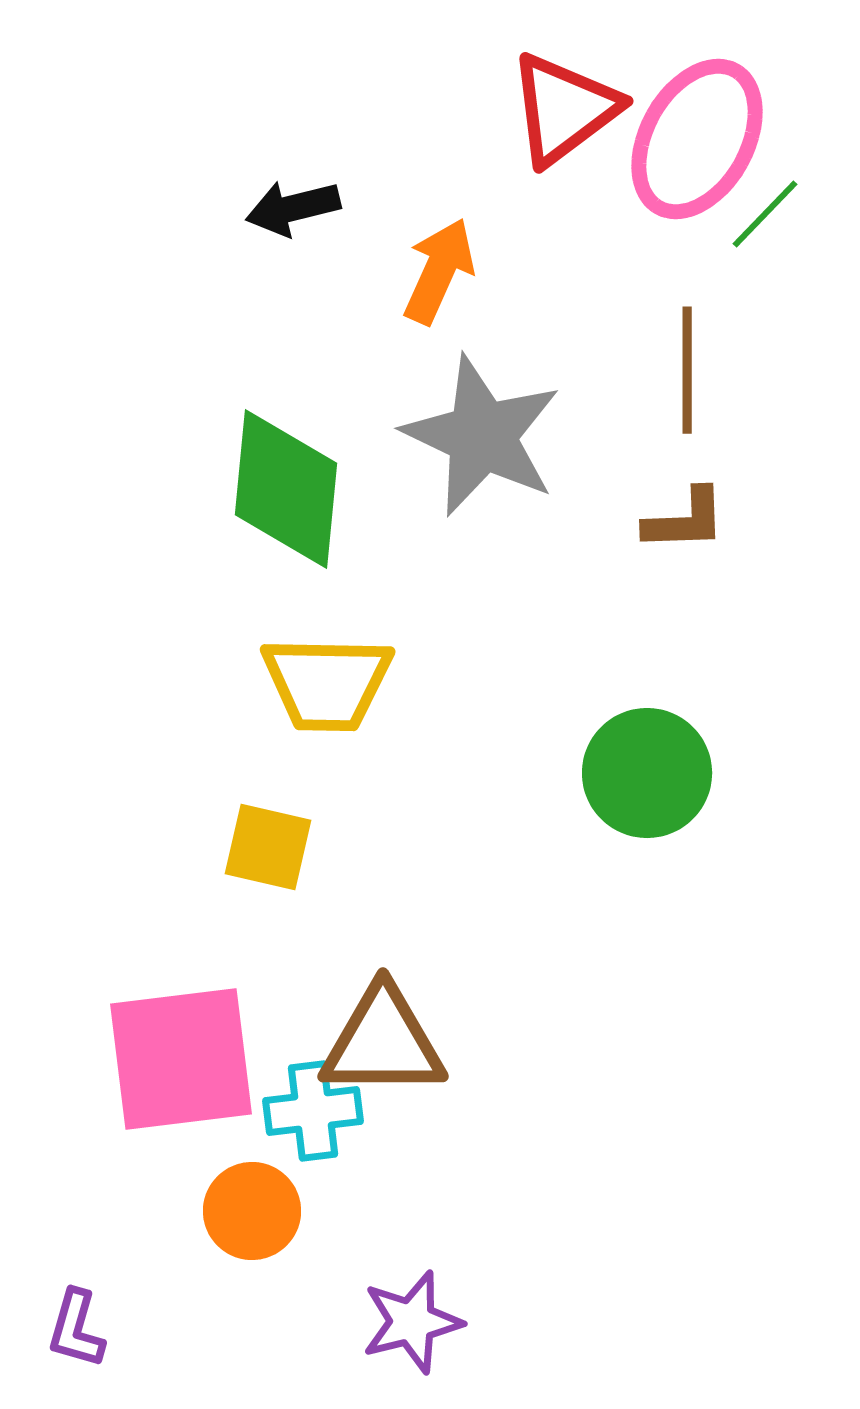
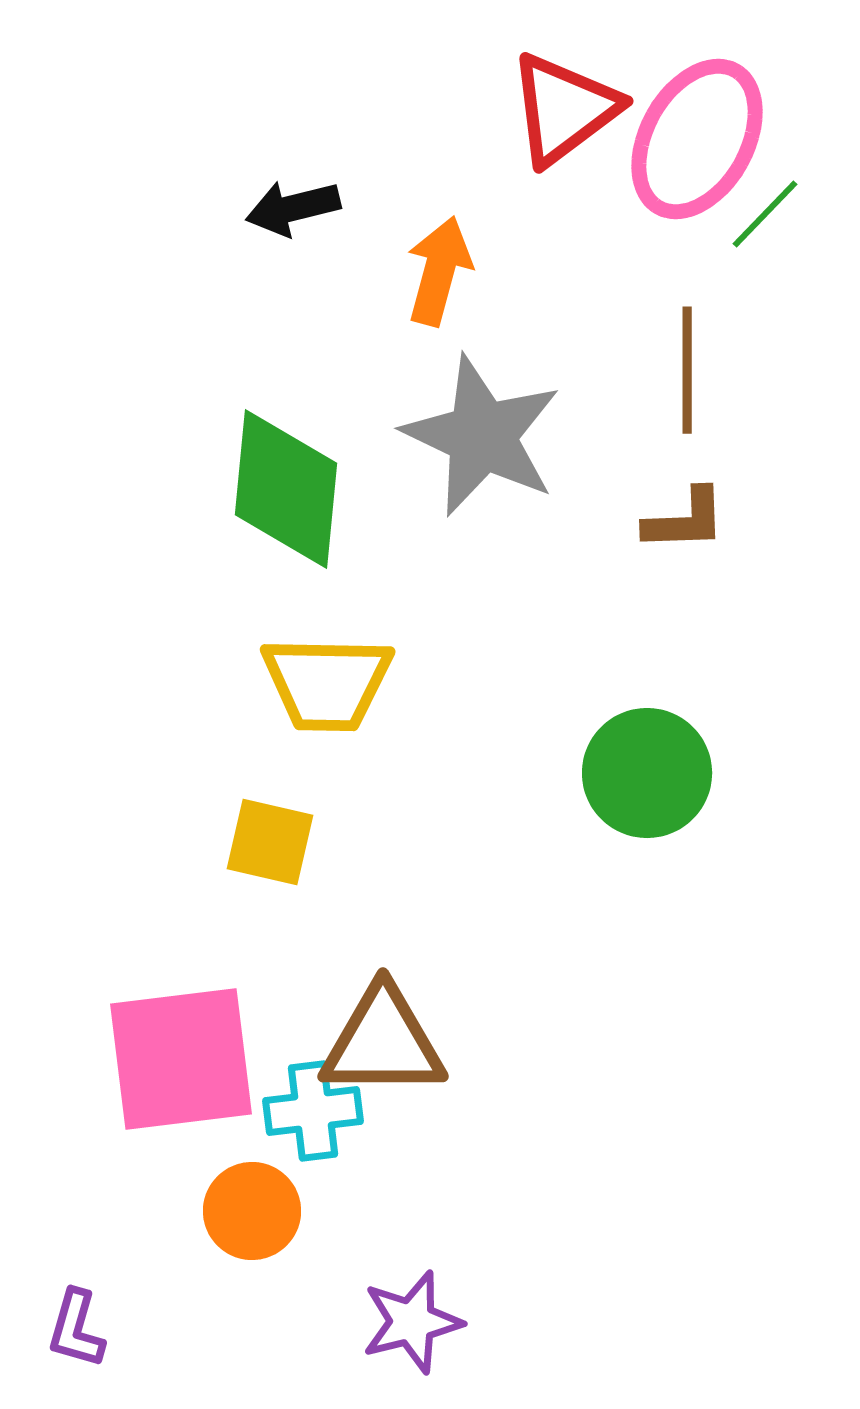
orange arrow: rotated 9 degrees counterclockwise
yellow square: moved 2 px right, 5 px up
